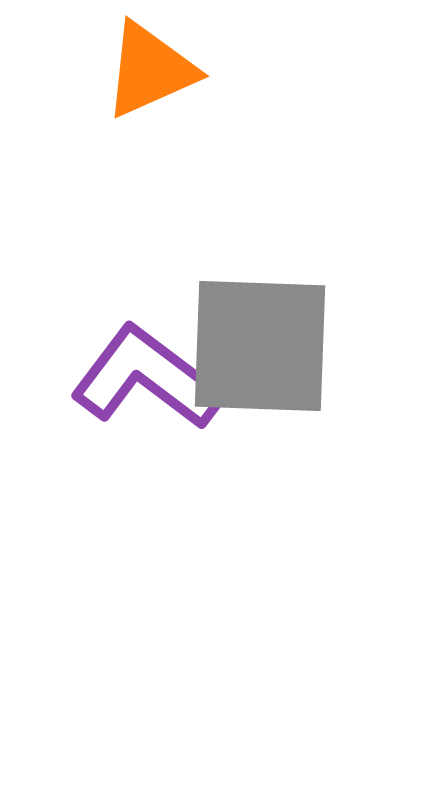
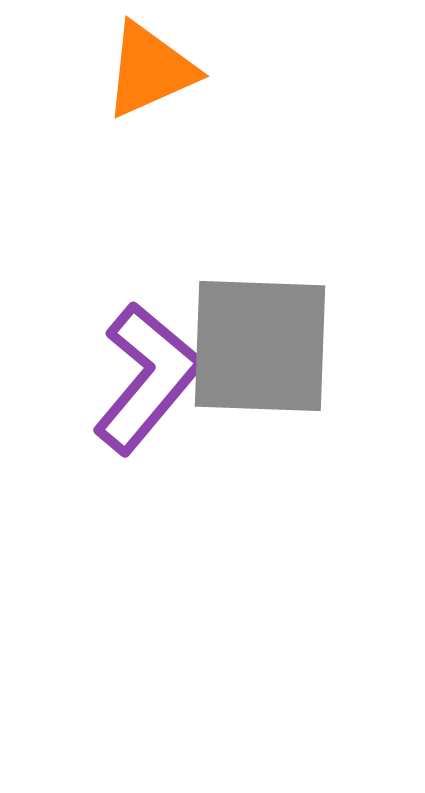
purple L-shape: rotated 93 degrees clockwise
